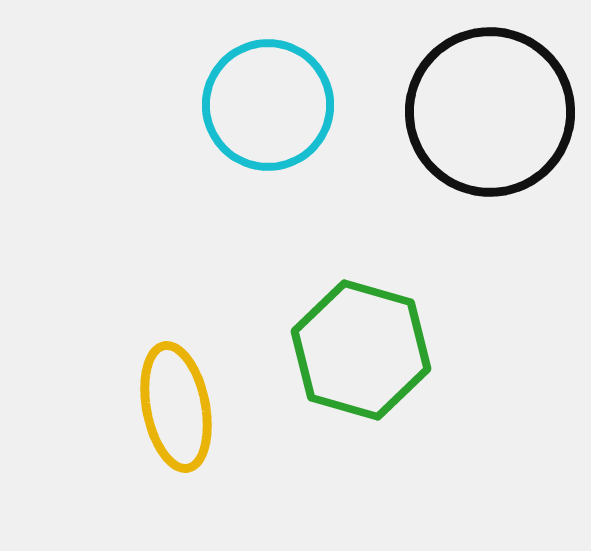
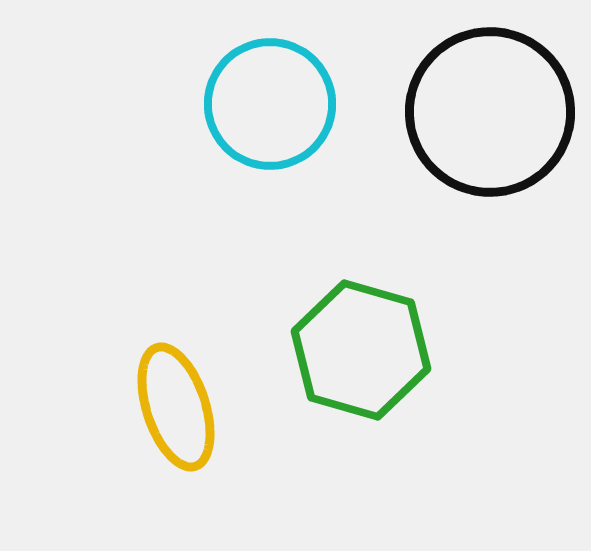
cyan circle: moved 2 px right, 1 px up
yellow ellipse: rotated 7 degrees counterclockwise
